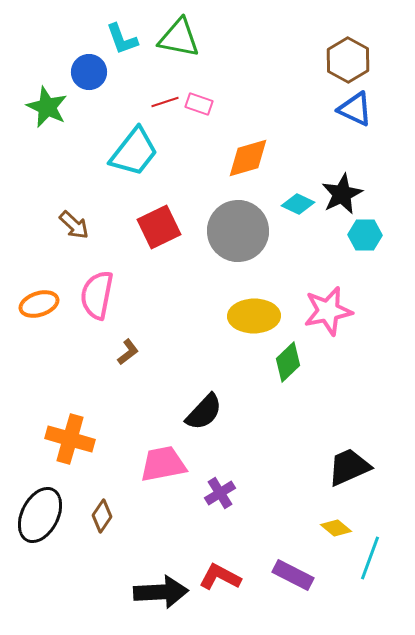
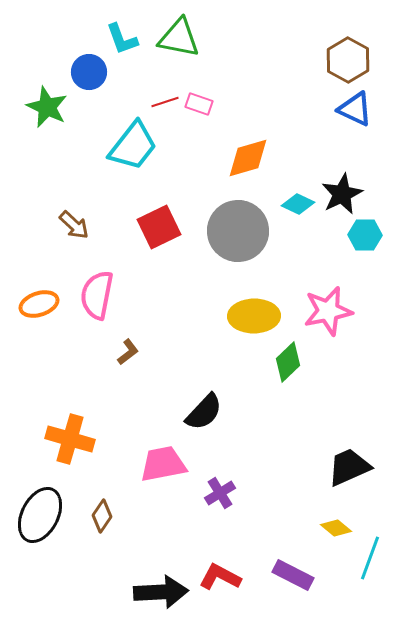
cyan trapezoid: moved 1 px left, 6 px up
